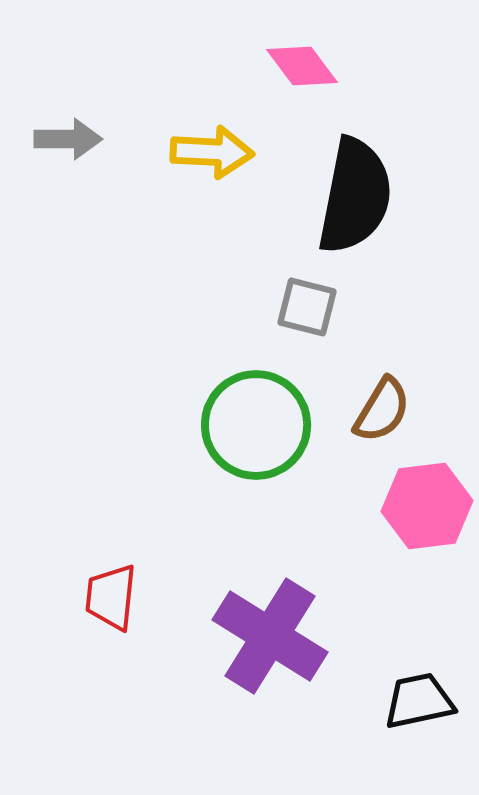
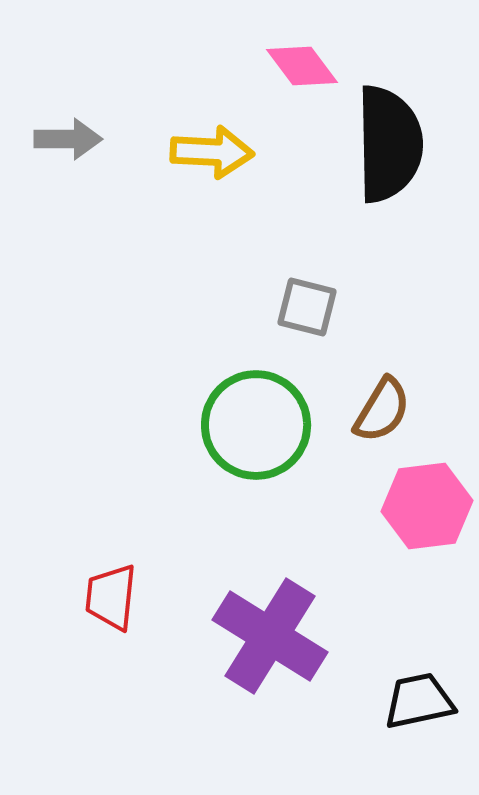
black semicircle: moved 34 px right, 52 px up; rotated 12 degrees counterclockwise
